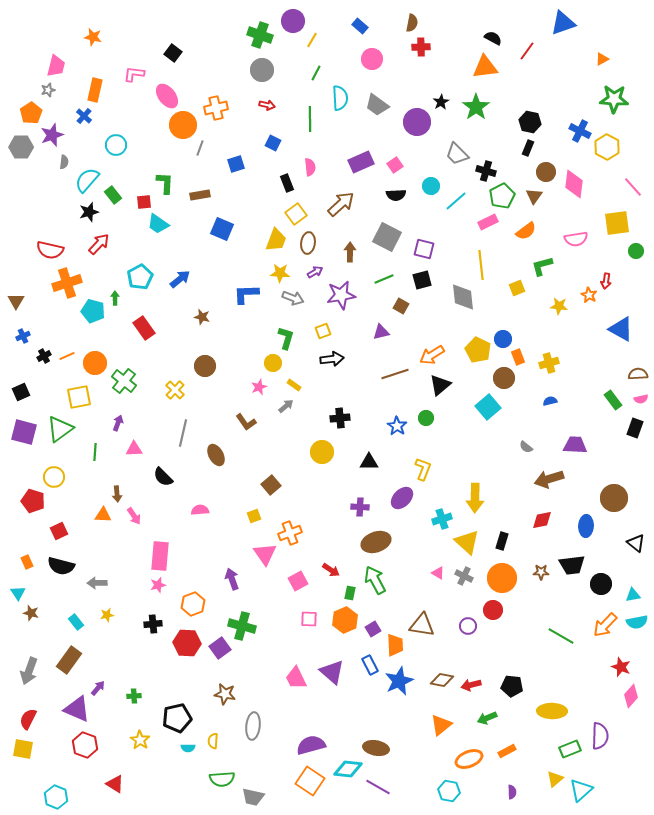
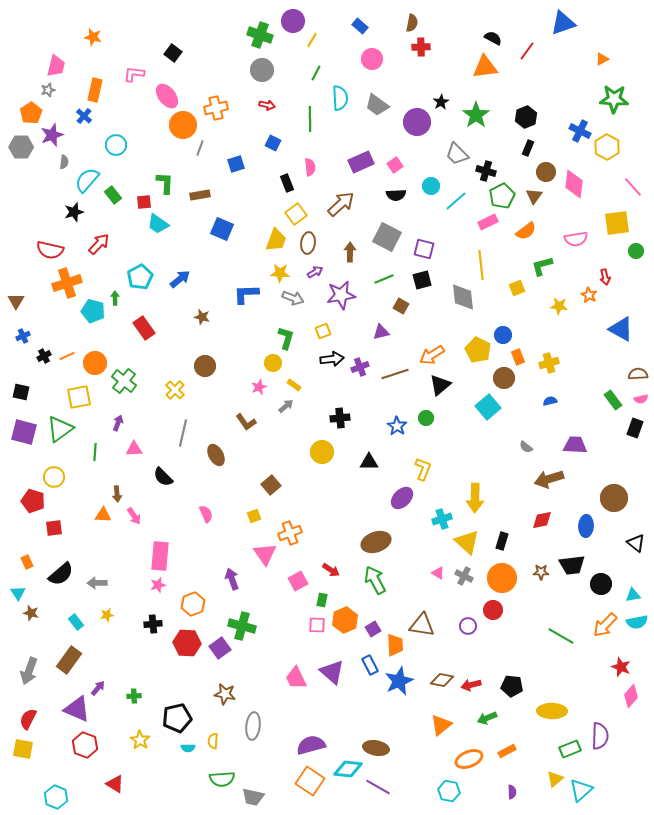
green star at (476, 107): moved 8 px down
black hexagon at (530, 122): moved 4 px left, 5 px up; rotated 25 degrees clockwise
black star at (89, 212): moved 15 px left
red arrow at (606, 281): moved 1 px left, 4 px up; rotated 21 degrees counterclockwise
blue circle at (503, 339): moved 4 px up
black square at (21, 392): rotated 36 degrees clockwise
purple cross at (360, 507): moved 140 px up; rotated 24 degrees counterclockwise
pink semicircle at (200, 510): moved 6 px right, 4 px down; rotated 72 degrees clockwise
red square at (59, 531): moved 5 px left, 3 px up; rotated 18 degrees clockwise
black semicircle at (61, 566): moved 8 px down; rotated 56 degrees counterclockwise
green rectangle at (350, 593): moved 28 px left, 7 px down
pink square at (309, 619): moved 8 px right, 6 px down
